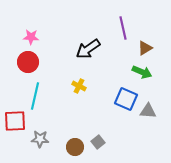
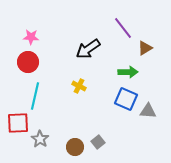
purple line: rotated 25 degrees counterclockwise
green arrow: moved 14 px left; rotated 24 degrees counterclockwise
red square: moved 3 px right, 2 px down
gray star: rotated 30 degrees clockwise
